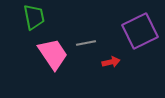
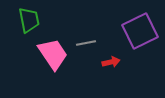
green trapezoid: moved 5 px left, 3 px down
